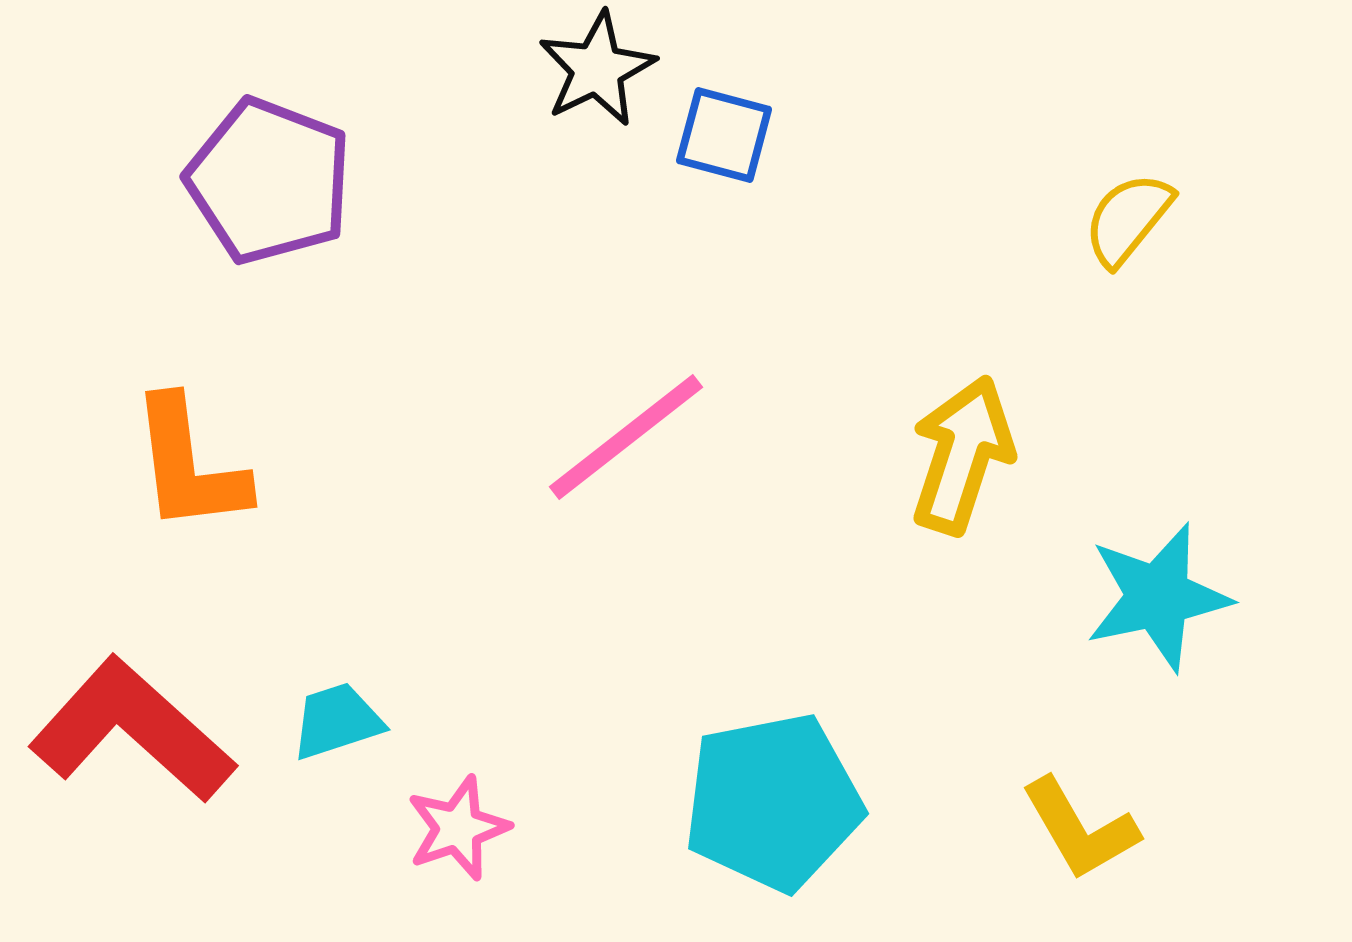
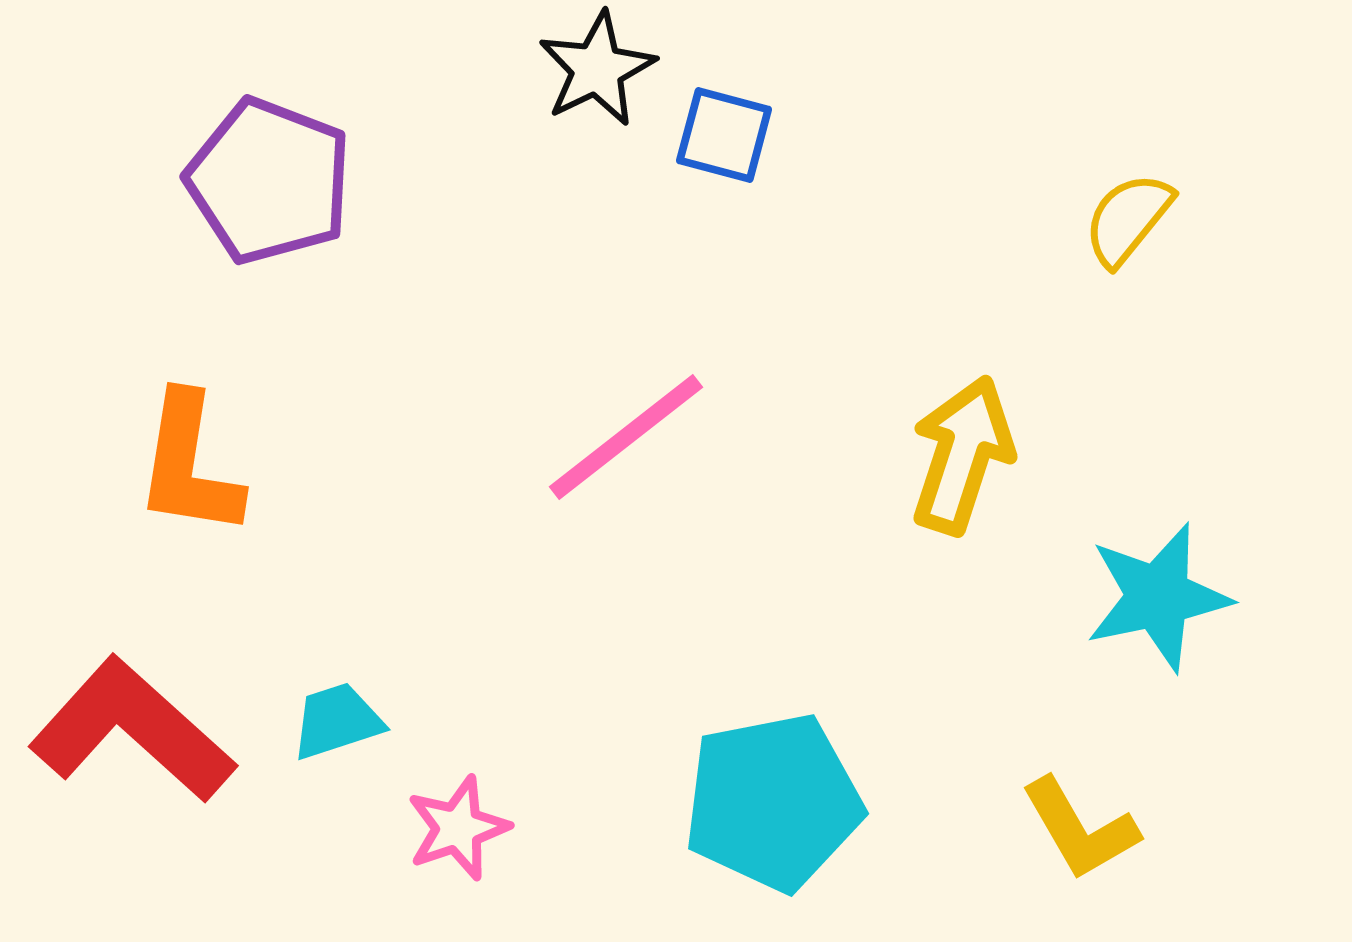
orange L-shape: rotated 16 degrees clockwise
